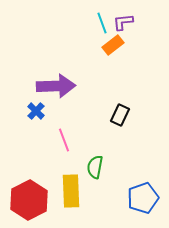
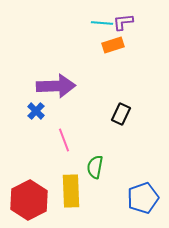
cyan line: rotated 65 degrees counterclockwise
orange rectangle: rotated 20 degrees clockwise
black rectangle: moved 1 px right, 1 px up
